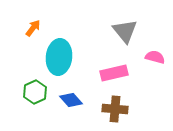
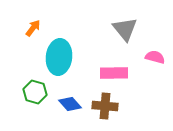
gray triangle: moved 2 px up
pink rectangle: rotated 12 degrees clockwise
green hexagon: rotated 20 degrees counterclockwise
blue diamond: moved 1 px left, 4 px down
brown cross: moved 10 px left, 3 px up
